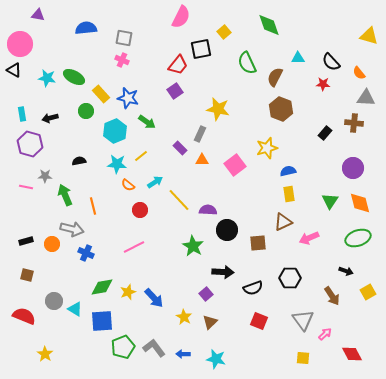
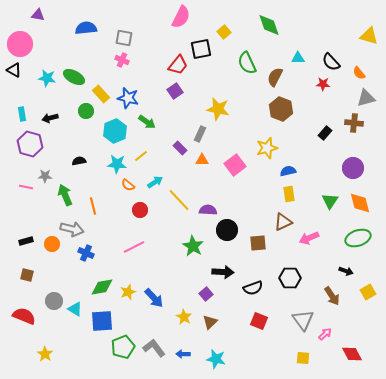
gray triangle at (366, 98): rotated 18 degrees counterclockwise
